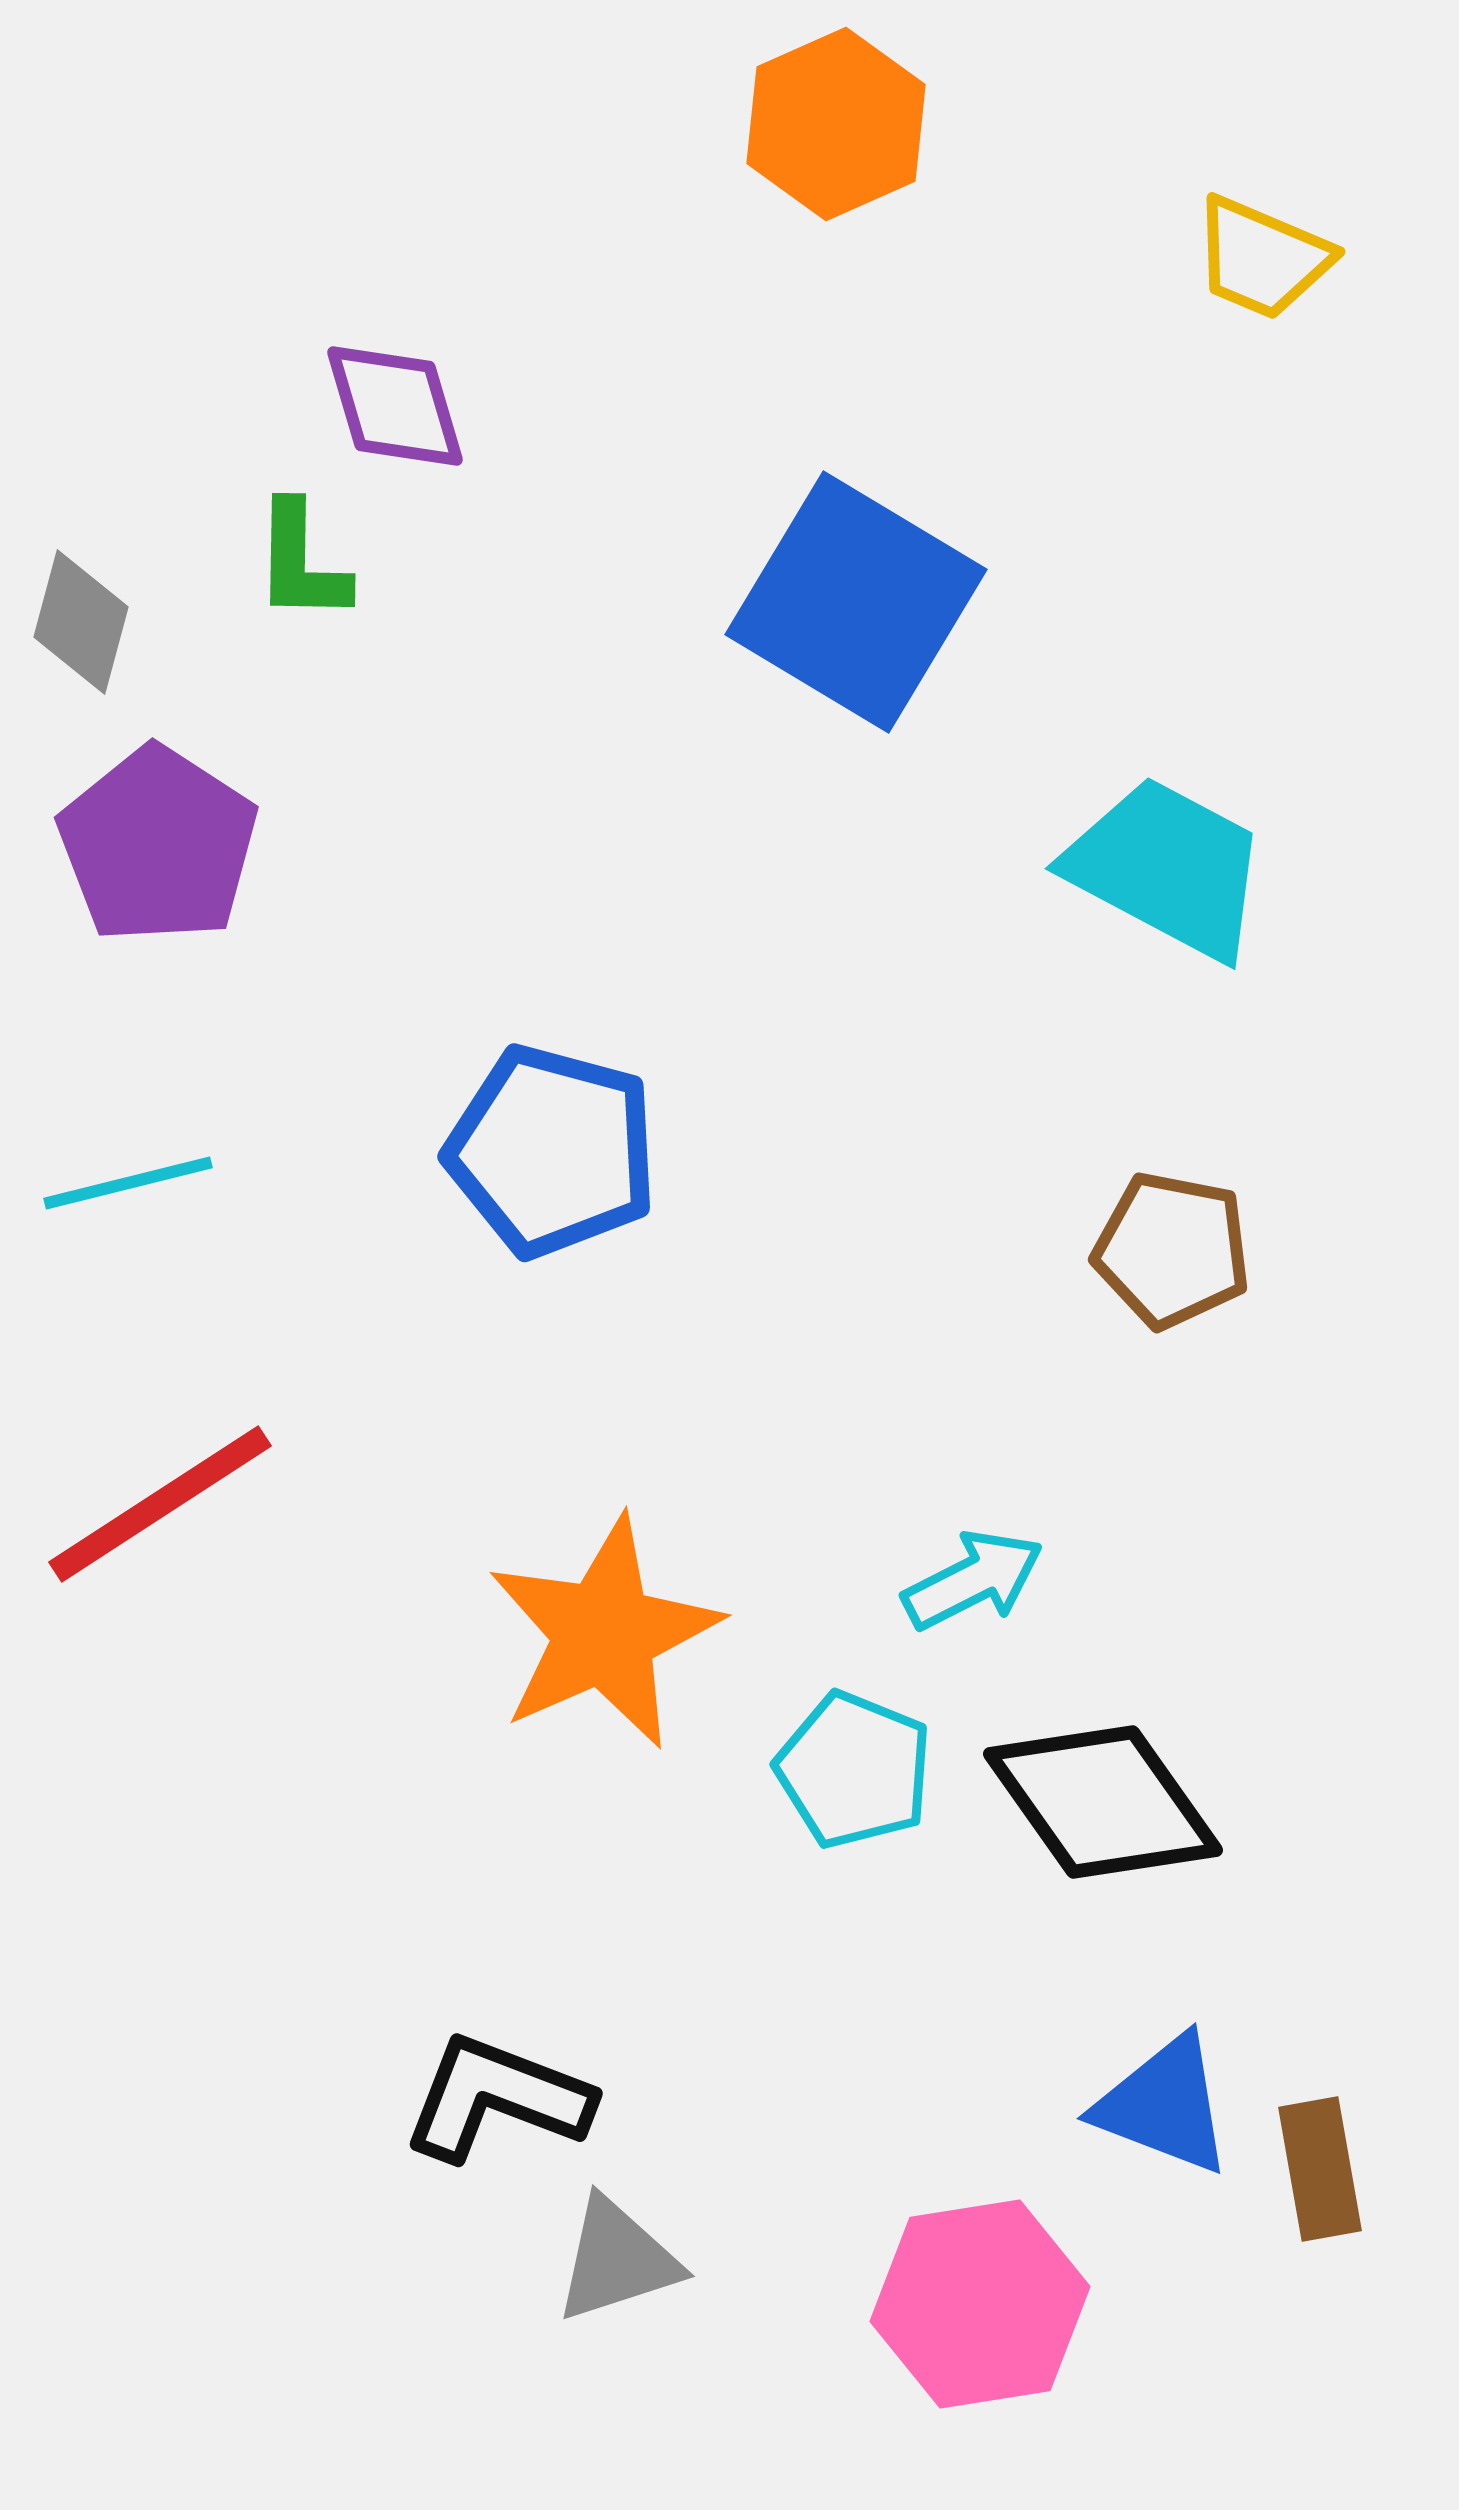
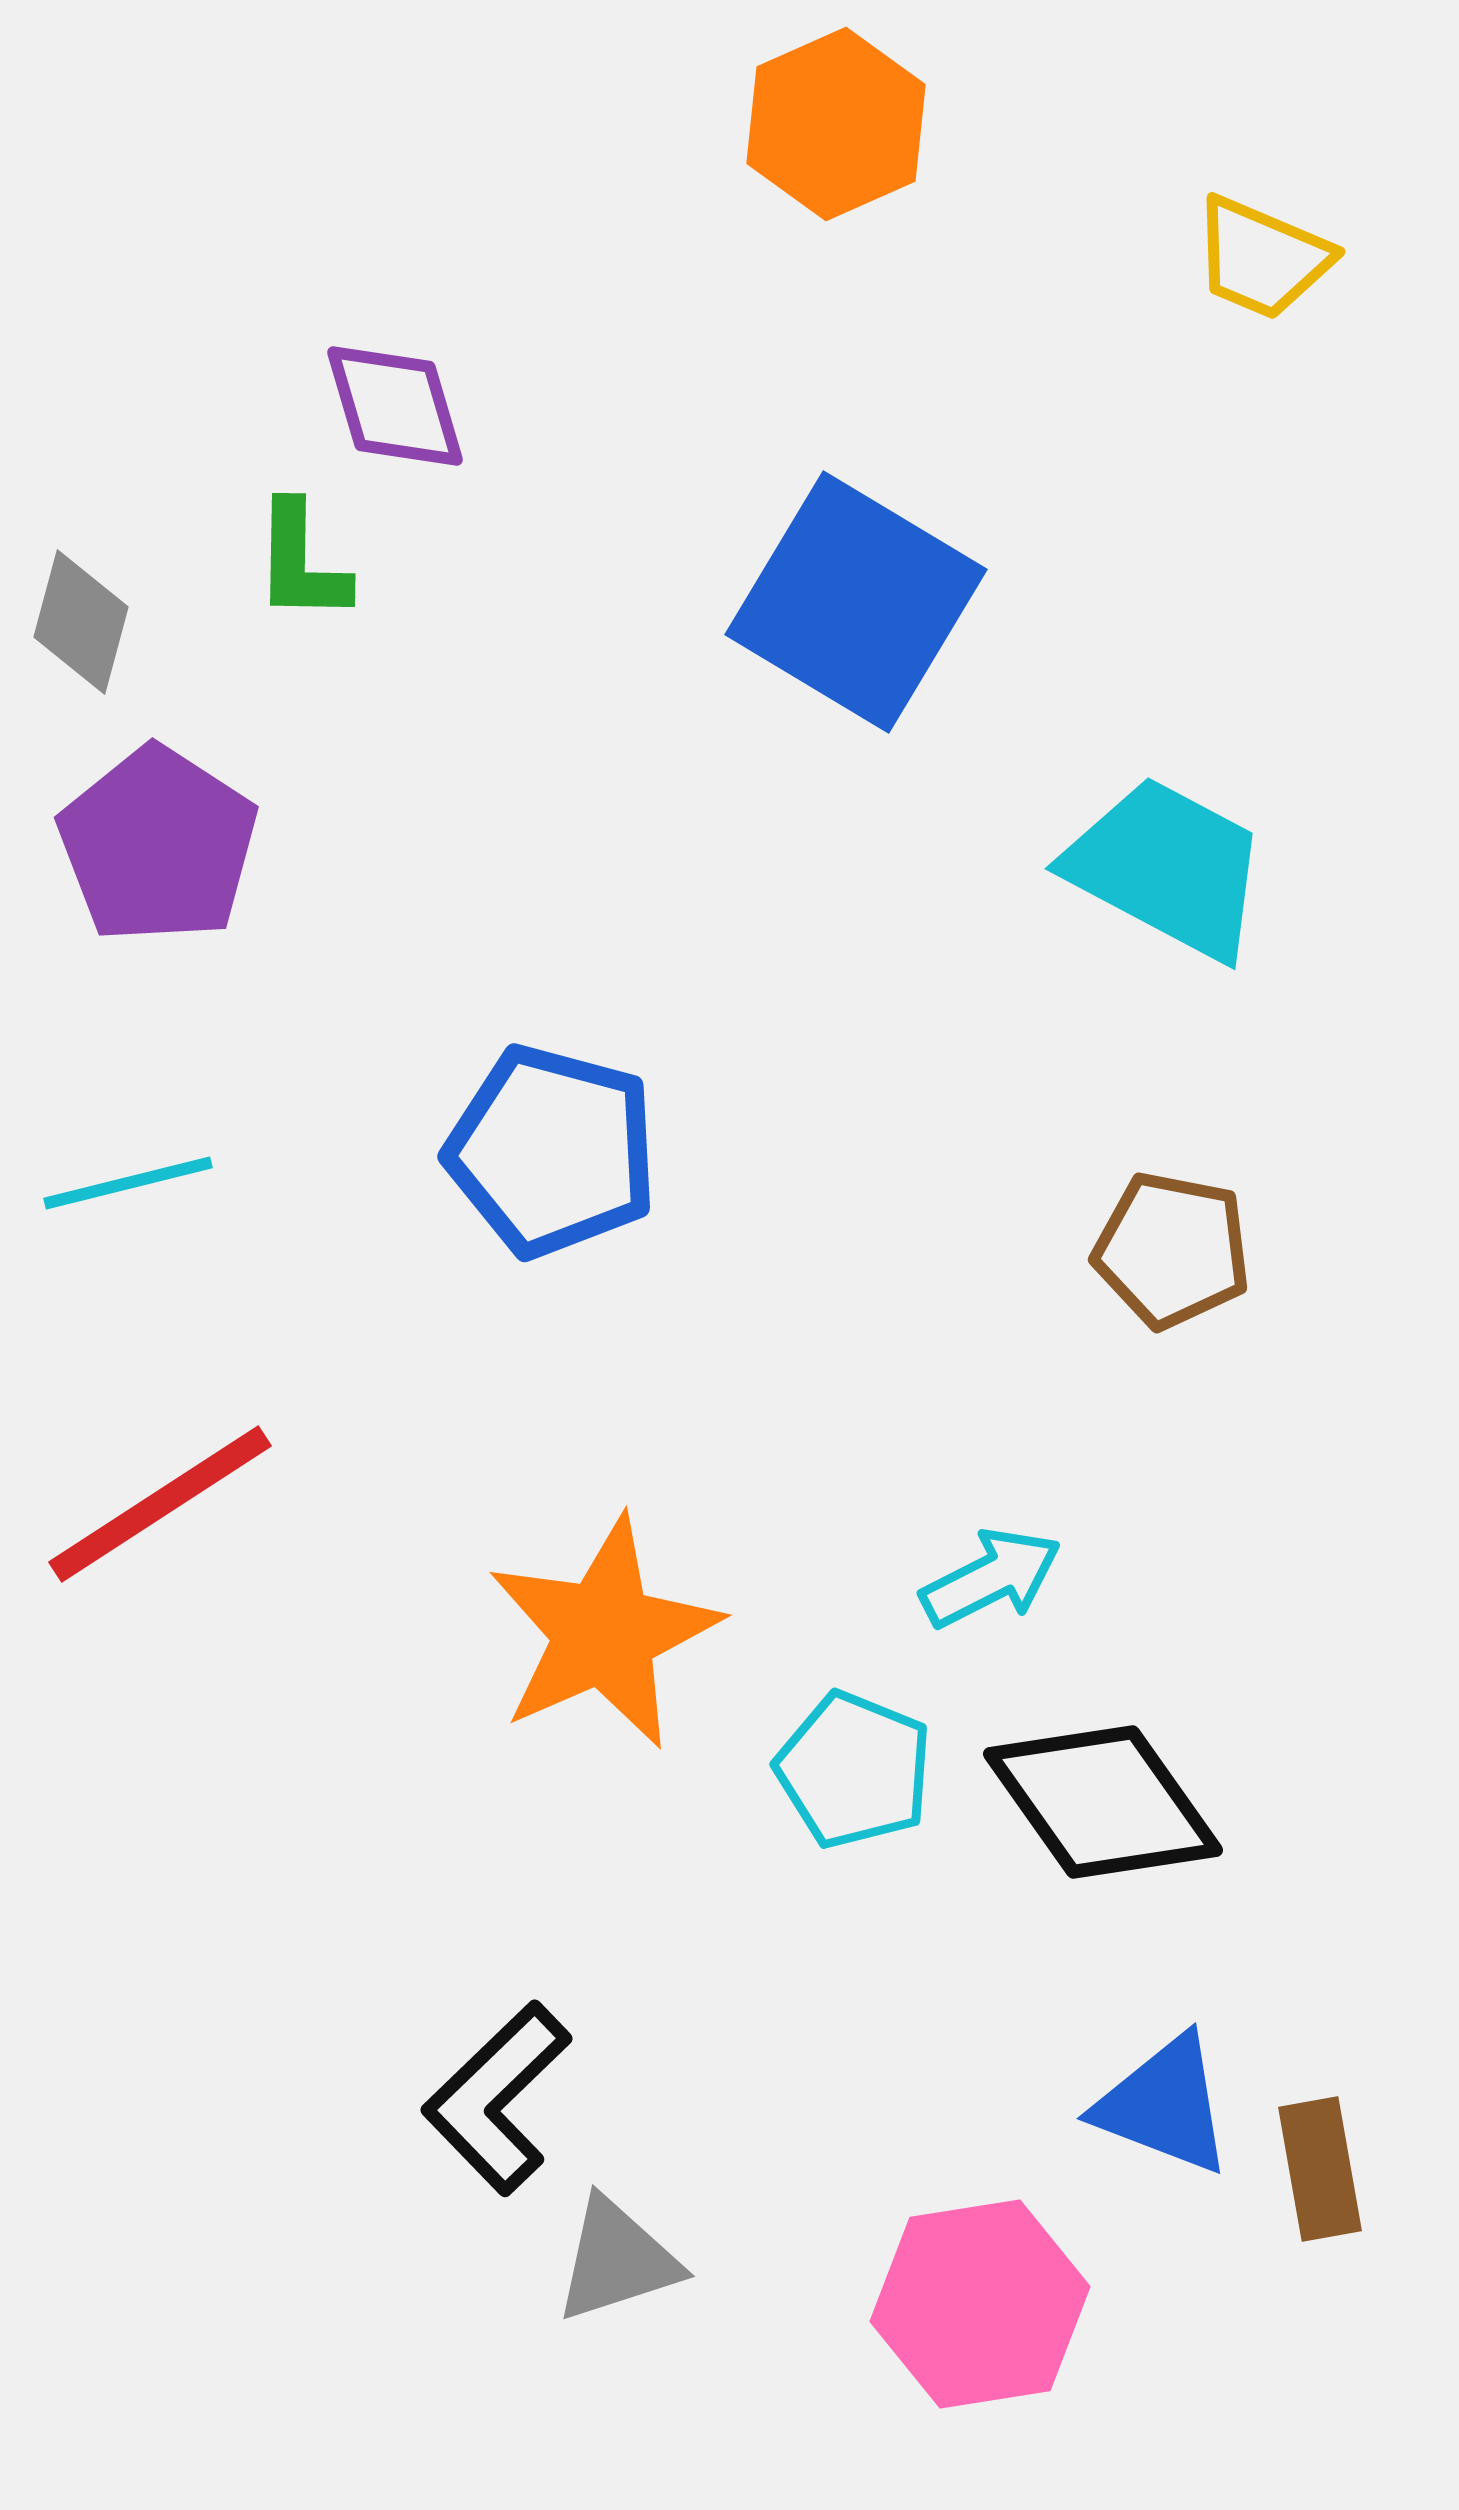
cyan arrow: moved 18 px right, 2 px up
black L-shape: rotated 65 degrees counterclockwise
